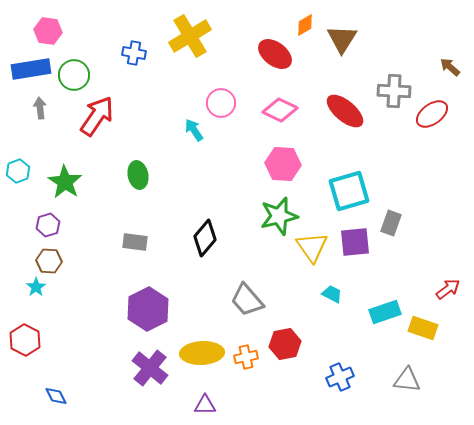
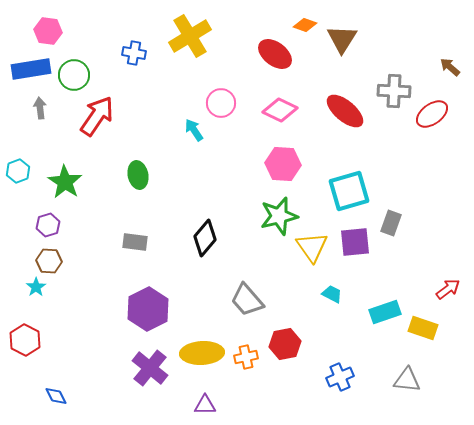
orange diamond at (305, 25): rotated 50 degrees clockwise
